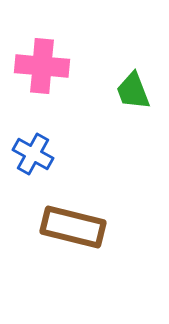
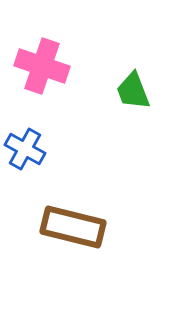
pink cross: rotated 14 degrees clockwise
blue cross: moved 8 px left, 5 px up
